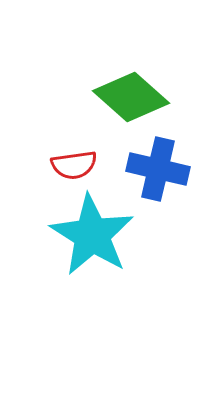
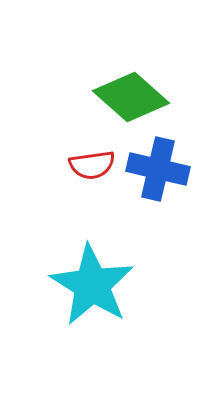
red semicircle: moved 18 px right
cyan star: moved 50 px down
